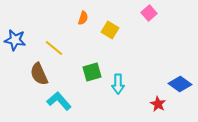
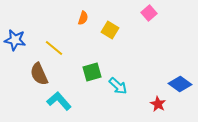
cyan arrow: moved 2 px down; rotated 48 degrees counterclockwise
